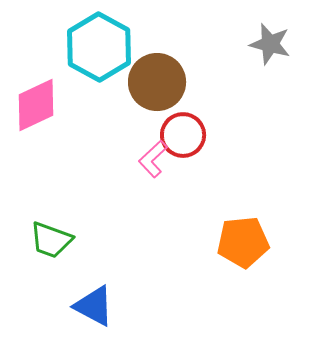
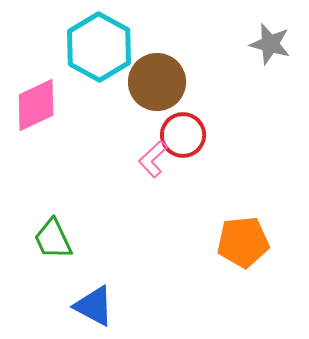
green trapezoid: moved 2 px right, 1 px up; rotated 45 degrees clockwise
